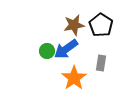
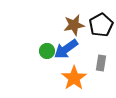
black pentagon: rotated 10 degrees clockwise
